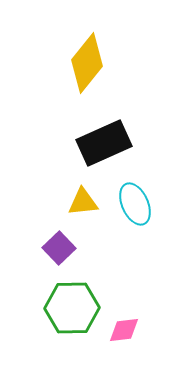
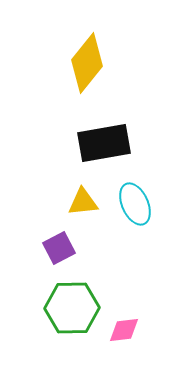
black rectangle: rotated 14 degrees clockwise
purple square: rotated 16 degrees clockwise
